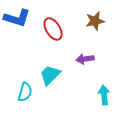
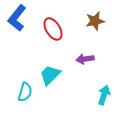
blue L-shape: rotated 112 degrees clockwise
cyan arrow: rotated 24 degrees clockwise
